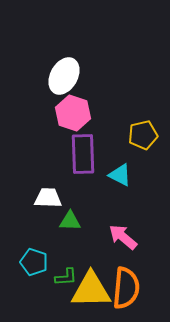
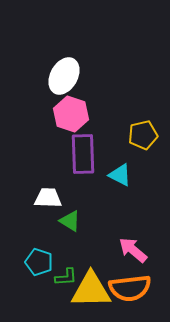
pink hexagon: moved 2 px left, 1 px down
green triangle: rotated 30 degrees clockwise
pink arrow: moved 10 px right, 13 px down
cyan pentagon: moved 5 px right
orange semicircle: moved 4 px right; rotated 78 degrees clockwise
